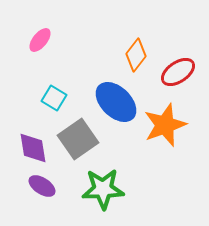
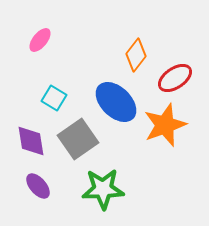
red ellipse: moved 3 px left, 6 px down
purple diamond: moved 2 px left, 7 px up
purple ellipse: moved 4 px left; rotated 16 degrees clockwise
